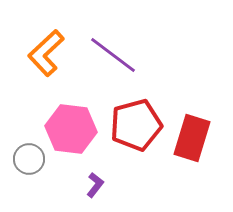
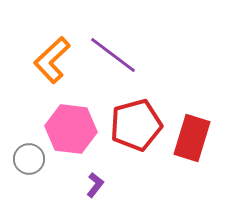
orange L-shape: moved 6 px right, 7 px down
